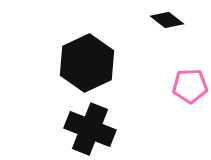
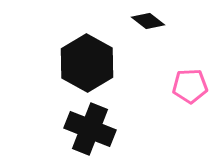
black diamond: moved 19 px left, 1 px down
black hexagon: rotated 6 degrees counterclockwise
